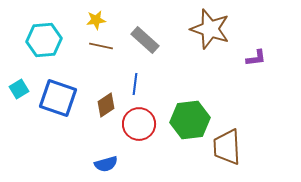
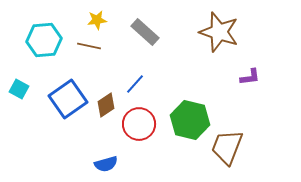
yellow star: moved 1 px right
brown star: moved 9 px right, 3 px down
gray rectangle: moved 8 px up
brown line: moved 12 px left
purple L-shape: moved 6 px left, 19 px down
blue line: rotated 35 degrees clockwise
cyan square: rotated 30 degrees counterclockwise
blue square: moved 10 px right, 1 px down; rotated 36 degrees clockwise
green hexagon: rotated 21 degrees clockwise
brown trapezoid: rotated 24 degrees clockwise
